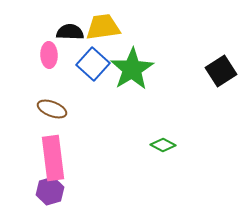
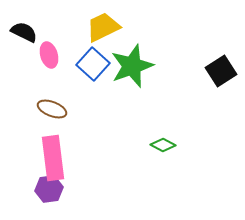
yellow trapezoid: rotated 18 degrees counterclockwise
black semicircle: moved 46 px left; rotated 24 degrees clockwise
pink ellipse: rotated 15 degrees counterclockwise
green star: moved 3 px up; rotated 12 degrees clockwise
purple hexagon: moved 1 px left, 2 px up; rotated 8 degrees clockwise
